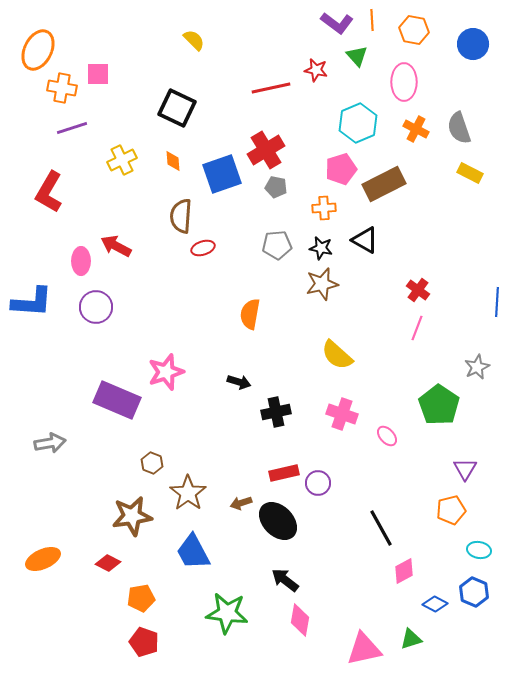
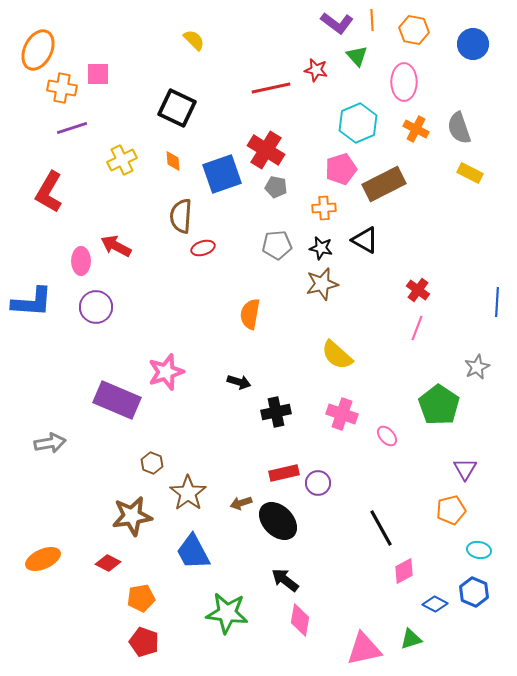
red cross at (266, 150): rotated 27 degrees counterclockwise
